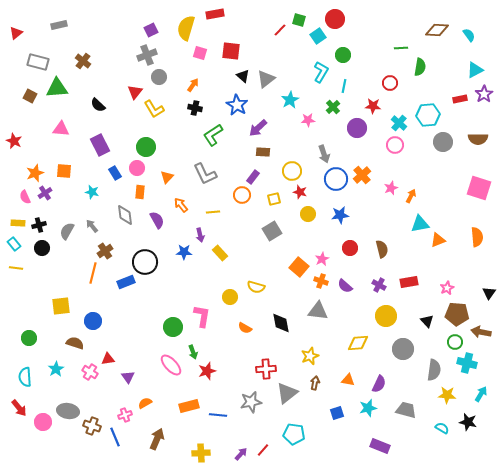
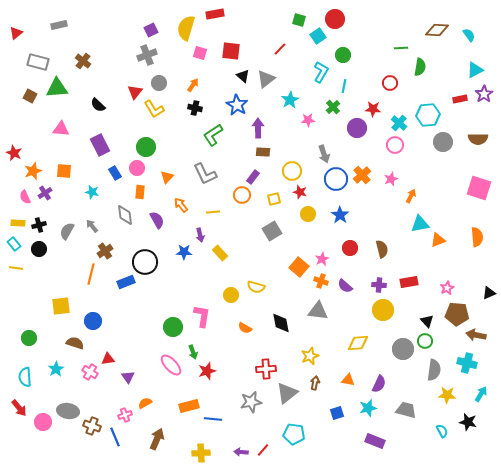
red line at (280, 30): moved 19 px down
gray circle at (159, 77): moved 6 px down
red star at (373, 106): moved 3 px down
purple arrow at (258, 128): rotated 132 degrees clockwise
red star at (14, 141): moved 12 px down
orange star at (35, 173): moved 2 px left, 2 px up
pink star at (391, 188): moved 9 px up
blue star at (340, 215): rotated 30 degrees counterclockwise
black circle at (42, 248): moved 3 px left, 1 px down
orange line at (93, 273): moved 2 px left, 1 px down
purple cross at (379, 285): rotated 24 degrees counterclockwise
black triangle at (489, 293): rotated 32 degrees clockwise
yellow circle at (230, 297): moved 1 px right, 2 px up
yellow circle at (386, 316): moved 3 px left, 6 px up
brown arrow at (481, 332): moved 5 px left, 3 px down
green circle at (455, 342): moved 30 px left, 1 px up
blue line at (218, 415): moved 5 px left, 4 px down
cyan semicircle at (442, 428): moved 3 px down; rotated 32 degrees clockwise
purple rectangle at (380, 446): moved 5 px left, 5 px up
purple arrow at (241, 454): moved 2 px up; rotated 128 degrees counterclockwise
